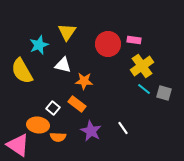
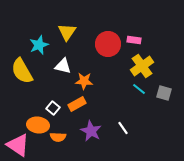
white triangle: moved 1 px down
cyan line: moved 5 px left
orange rectangle: rotated 66 degrees counterclockwise
